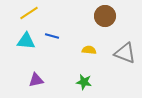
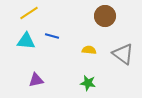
gray triangle: moved 2 px left, 1 px down; rotated 15 degrees clockwise
green star: moved 4 px right, 1 px down
